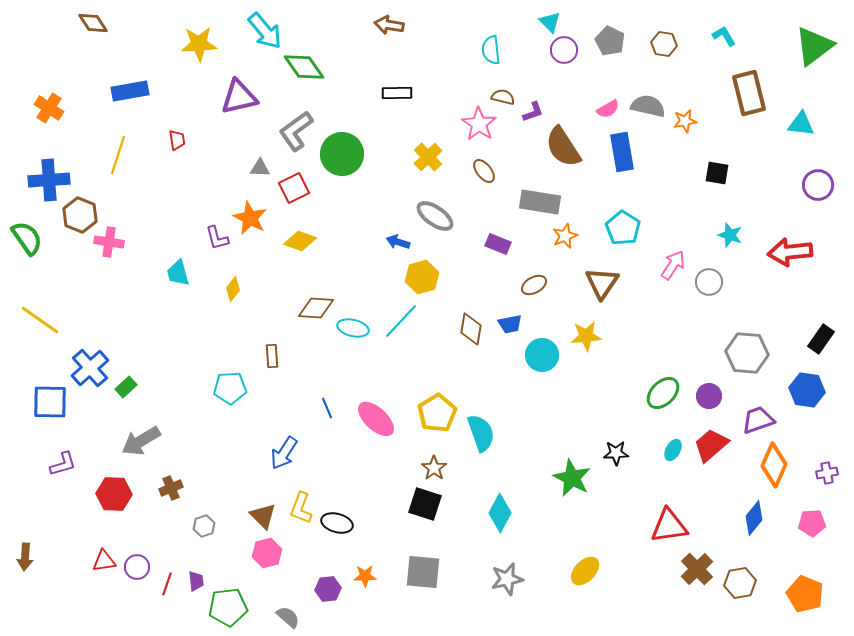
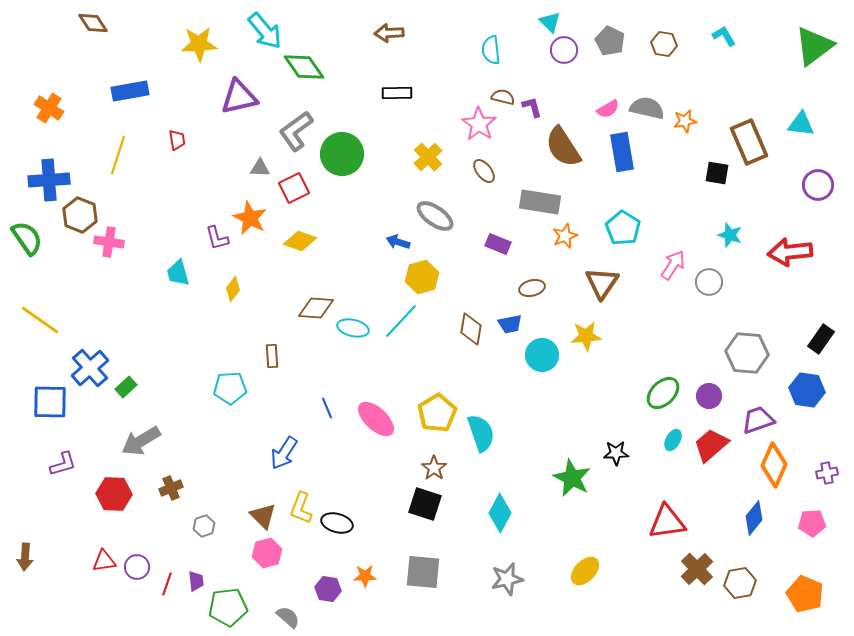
brown arrow at (389, 25): moved 8 px down; rotated 12 degrees counterclockwise
brown rectangle at (749, 93): moved 49 px down; rotated 9 degrees counterclockwise
gray semicircle at (648, 106): moved 1 px left, 2 px down
purple L-shape at (533, 112): moved 1 px left, 5 px up; rotated 85 degrees counterclockwise
brown ellipse at (534, 285): moved 2 px left, 3 px down; rotated 15 degrees clockwise
cyan ellipse at (673, 450): moved 10 px up
red triangle at (669, 526): moved 2 px left, 4 px up
purple hexagon at (328, 589): rotated 15 degrees clockwise
